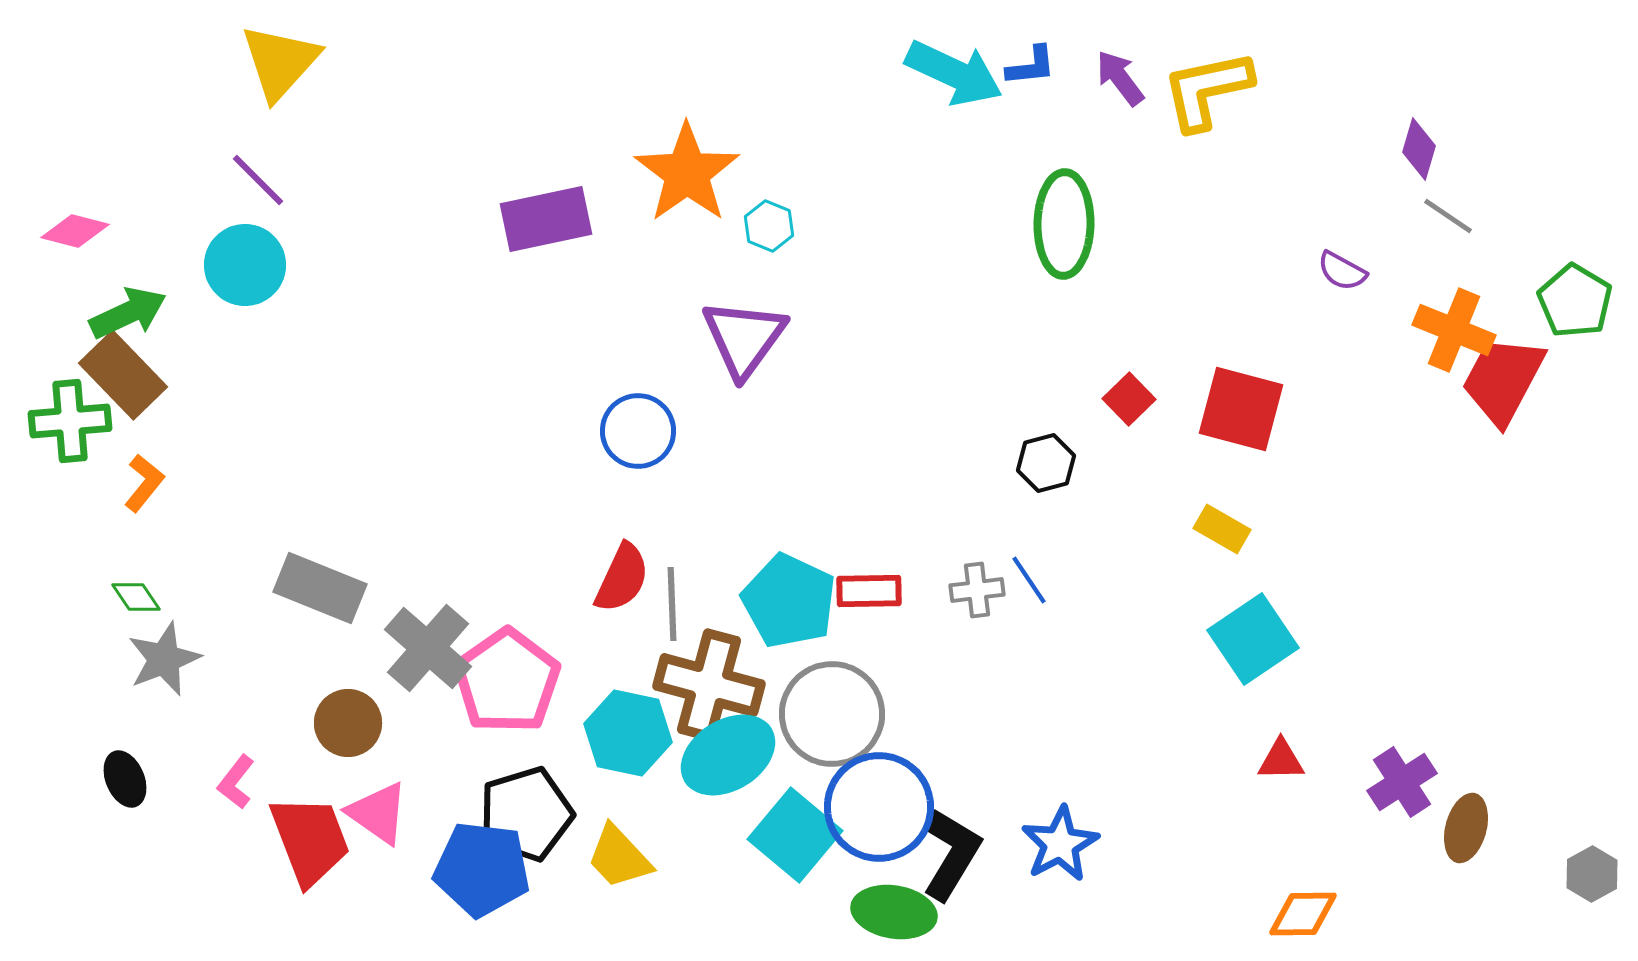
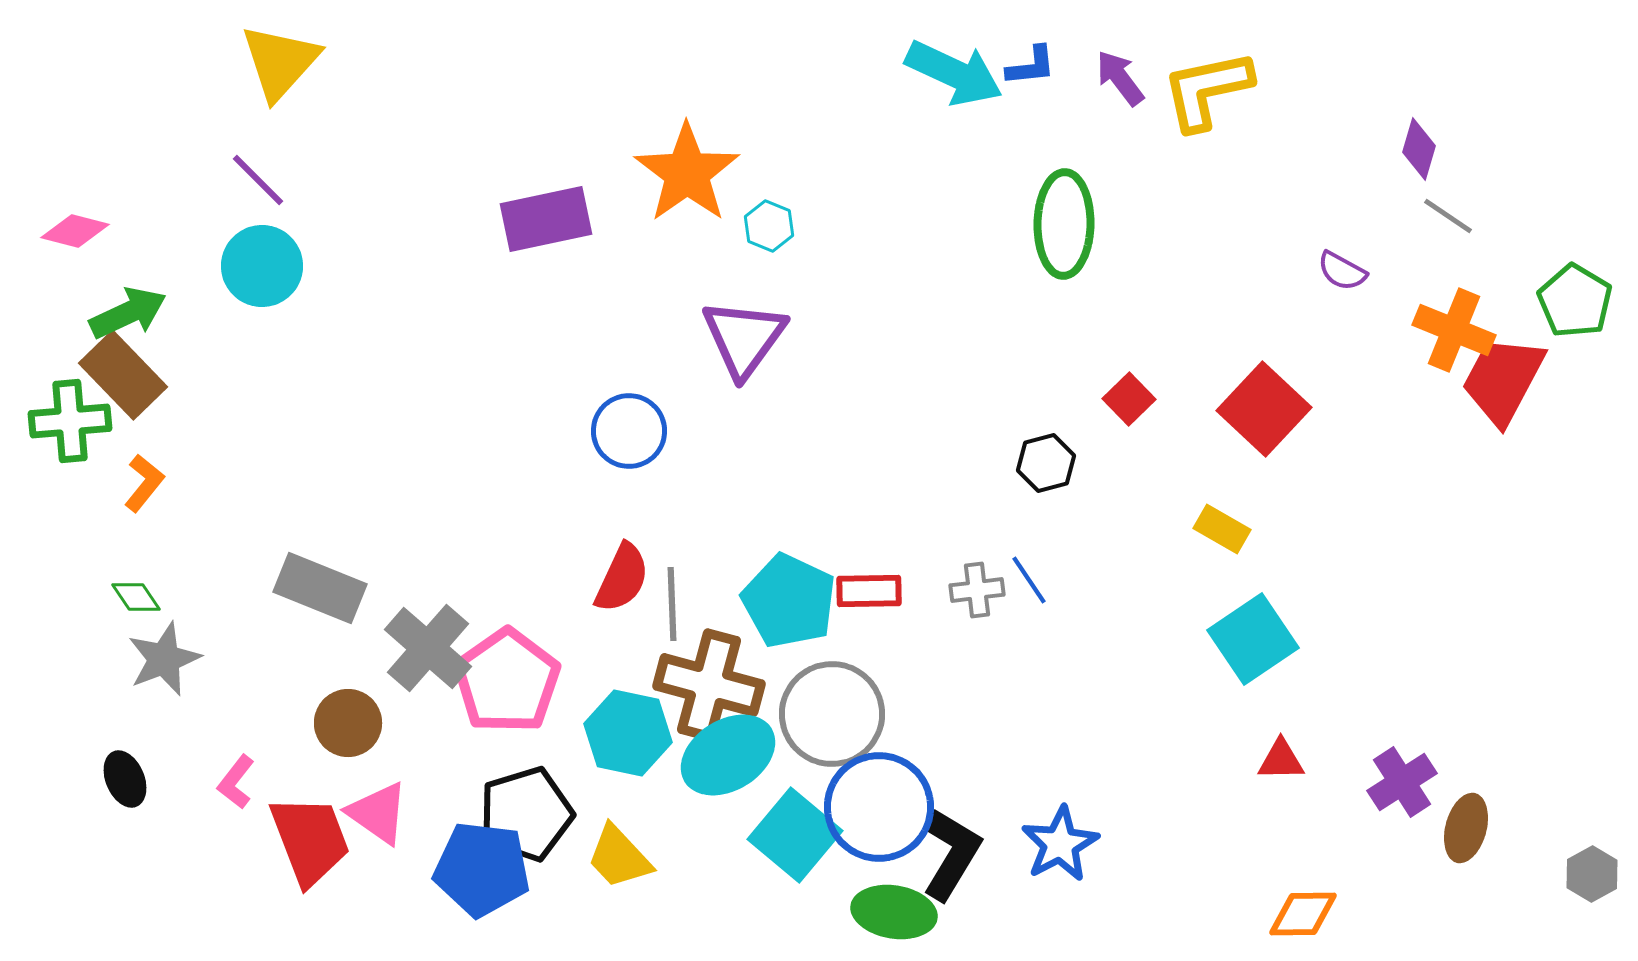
cyan circle at (245, 265): moved 17 px right, 1 px down
red square at (1241, 409): moved 23 px right; rotated 28 degrees clockwise
blue circle at (638, 431): moved 9 px left
